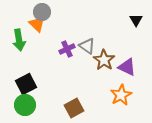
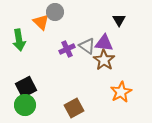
gray circle: moved 13 px right
black triangle: moved 17 px left
orange triangle: moved 4 px right, 2 px up
purple triangle: moved 23 px left, 24 px up; rotated 18 degrees counterclockwise
black square: moved 3 px down
orange star: moved 3 px up
